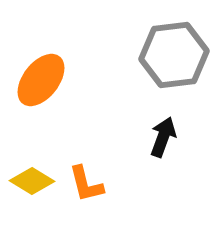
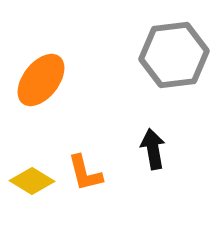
black arrow: moved 10 px left, 12 px down; rotated 30 degrees counterclockwise
orange L-shape: moved 1 px left, 11 px up
